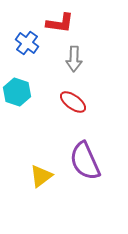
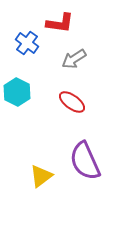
gray arrow: rotated 55 degrees clockwise
cyan hexagon: rotated 8 degrees clockwise
red ellipse: moved 1 px left
